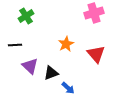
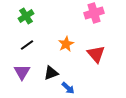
black line: moved 12 px right; rotated 32 degrees counterclockwise
purple triangle: moved 8 px left, 6 px down; rotated 18 degrees clockwise
